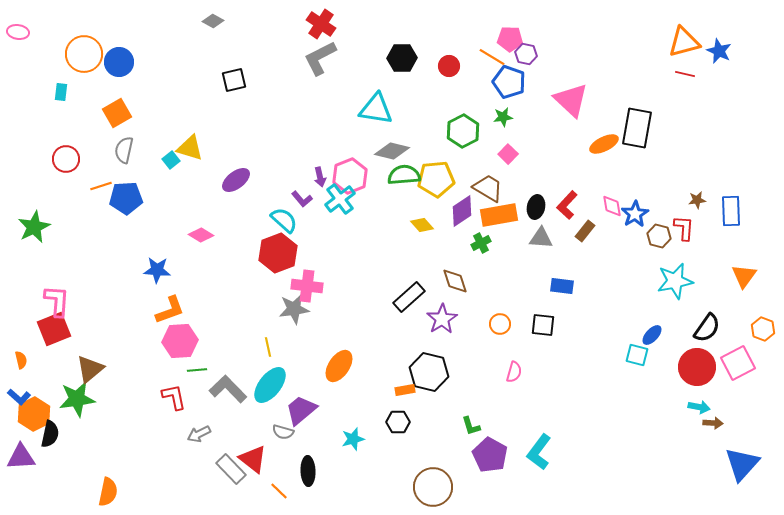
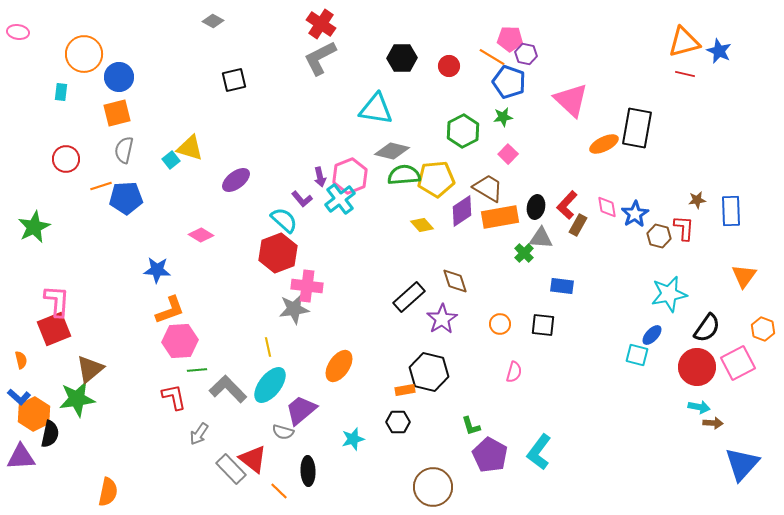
blue circle at (119, 62): moved 15 px down
orange square at (117, 113): rotated 16 degrees clockwise
pink diamond at (612, 206): moved 5 px left, 1 px down
orange rectangle at (499, 215): moved 1 px right, 2 px down
brown rectangle at (585, 231): moved 7 px left, 6 px up; rotated 10 degrees counterclockwise
green cross at (481, 243): moved 43 px right, 10 px down; rotated 18 degrees counterclockwise
cyan star at (675, 281): moved 6 px left, 13 px down
gray arrow at (199, 434): rotated 30 degrees counterclockwise
